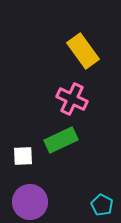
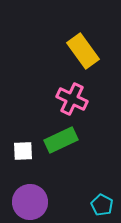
white square: moved 5 px up
